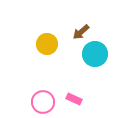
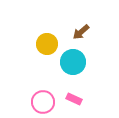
cyan circle: moved 22 px left, 8 px down
